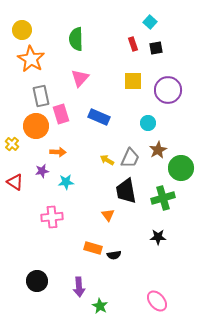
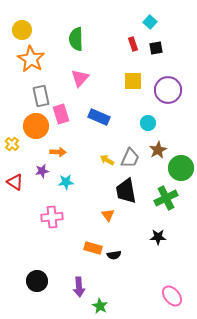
green cross: moved 3 px right; rotated 10 degrees counterclockwise
pink ellipse: moved 15 px right, 5 px up
